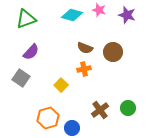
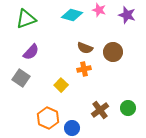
orange hexagon: rotated 20 degrees counterclockwise
